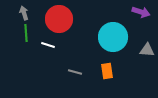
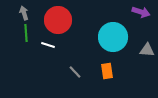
red circle: moved 1 px left, 1 px down
gray line: rotated 32 degrees clockwise
